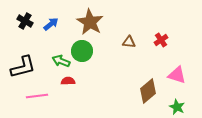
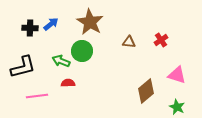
black cross: moved 5 px right, 7 px down; rotated 28 degrees counterclockwise
red semicircle: moved 2 px down
brown diamond: moved 2 px left
